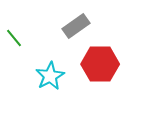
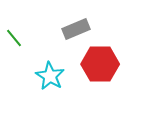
gray rectangle: moved 3 px down; rotated 12 degrees clockwise
cyan star: rotated 12 degrees counterclockwise
